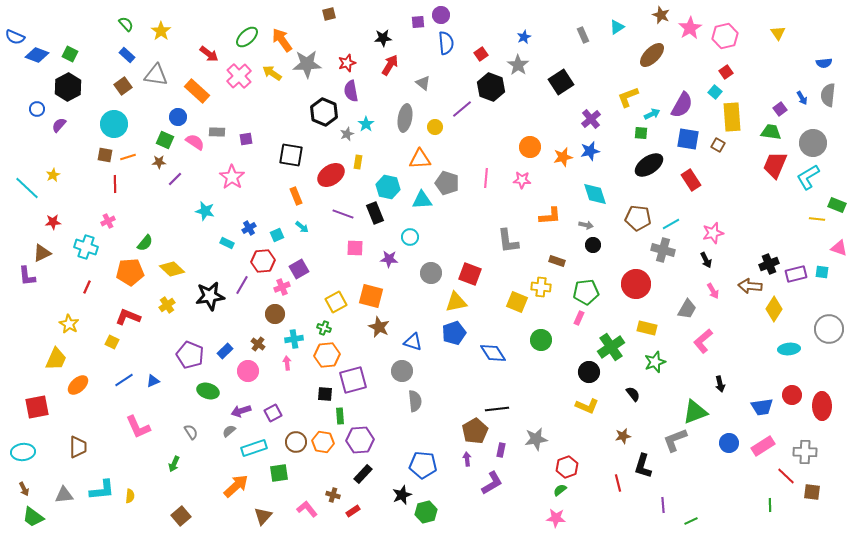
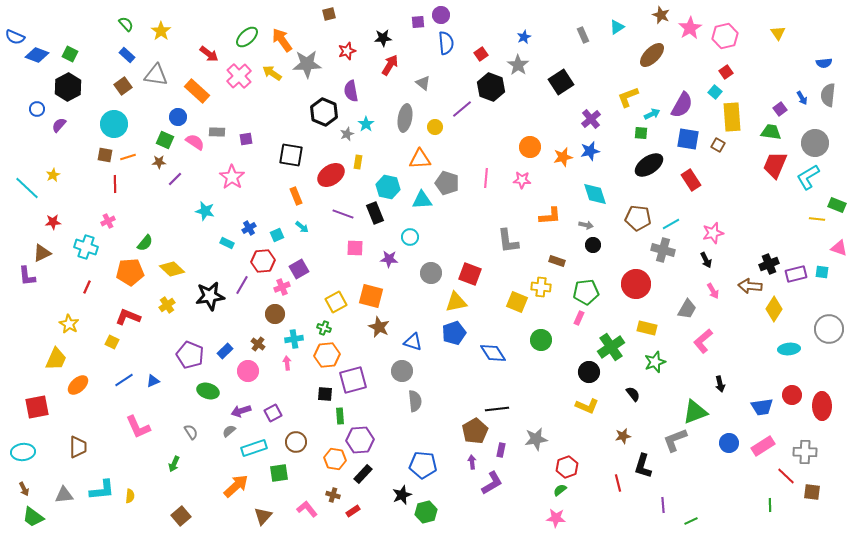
red star at (347, 63): moved 12 px up
gray circle at (813, 143): moved 2 px right
orange hexagon at (323, 442): moved 12 px right, 17 px down
purple arrow at (467, 459): moved 5 px right, 3 px down
